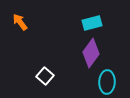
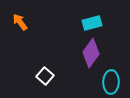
cyan ellipse: moved 4 px right
